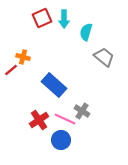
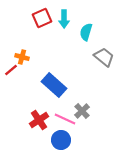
orange cross: moved 1 px left
gray cross: rotated 14 degrees clockwise
